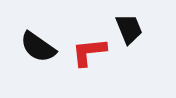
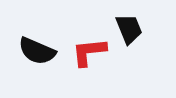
black semicircle: moved 1 px left, 4 px down; rotated 12 degrees counterclockwise
